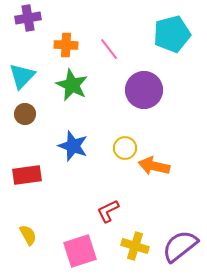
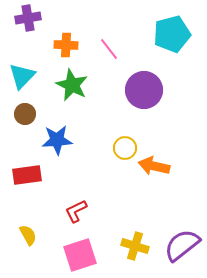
blue star: moved 16 px left, 6 px up; rotated 24 degrees counterclockwise
red L-shape: moved 32 px left
purple semicircle: moved 2 px right, 1 px up
pink square: moved 4 px down
